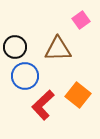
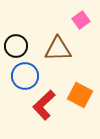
black circle: moved 1 px right, 1 px up
orange square: moved 2 px right; rotated 10 degrees counterclockwise
red L-shape: moved 1 px right
